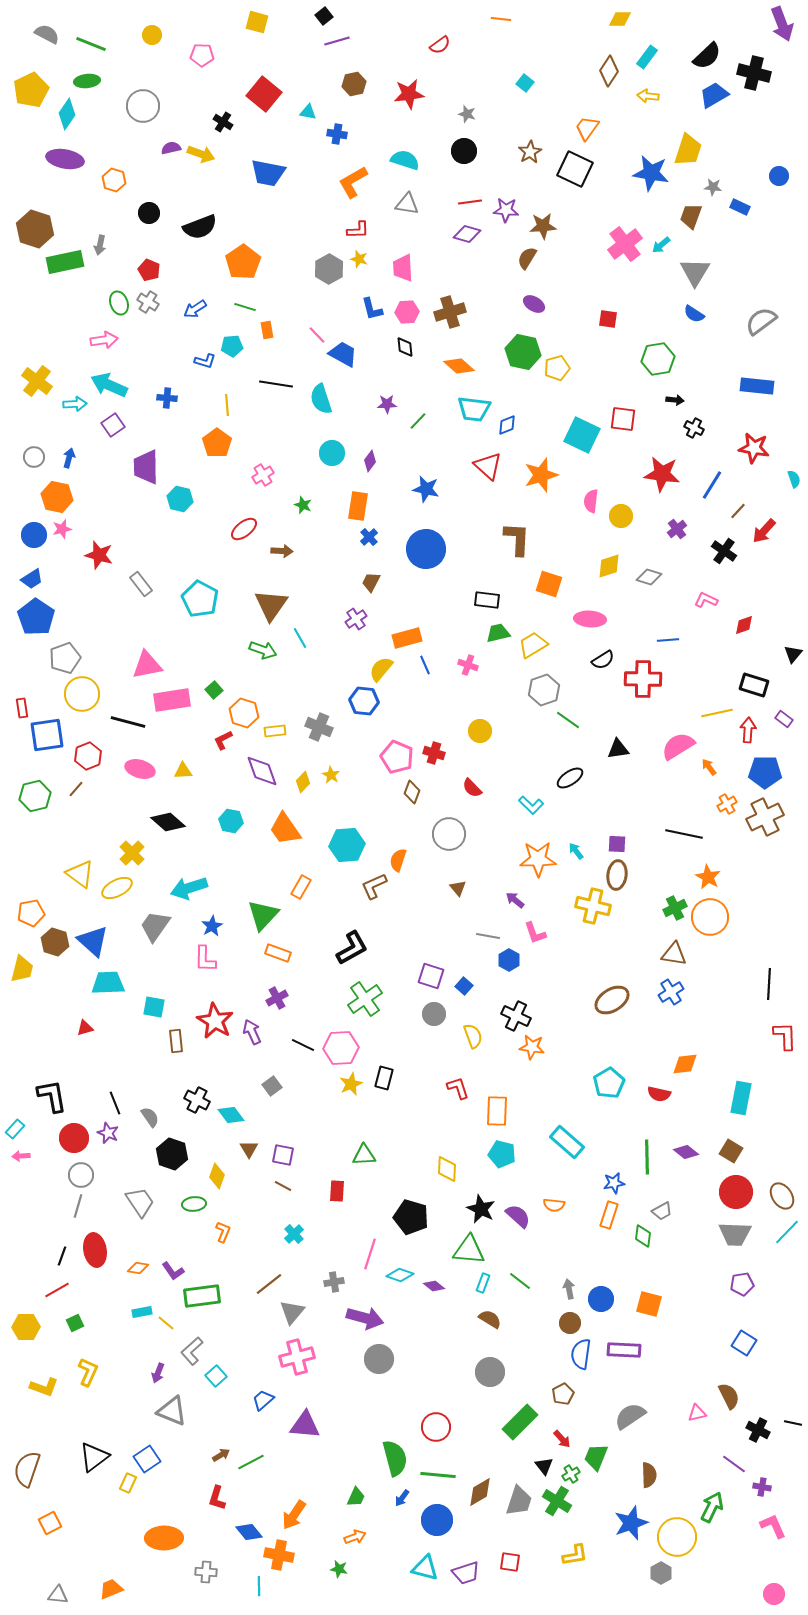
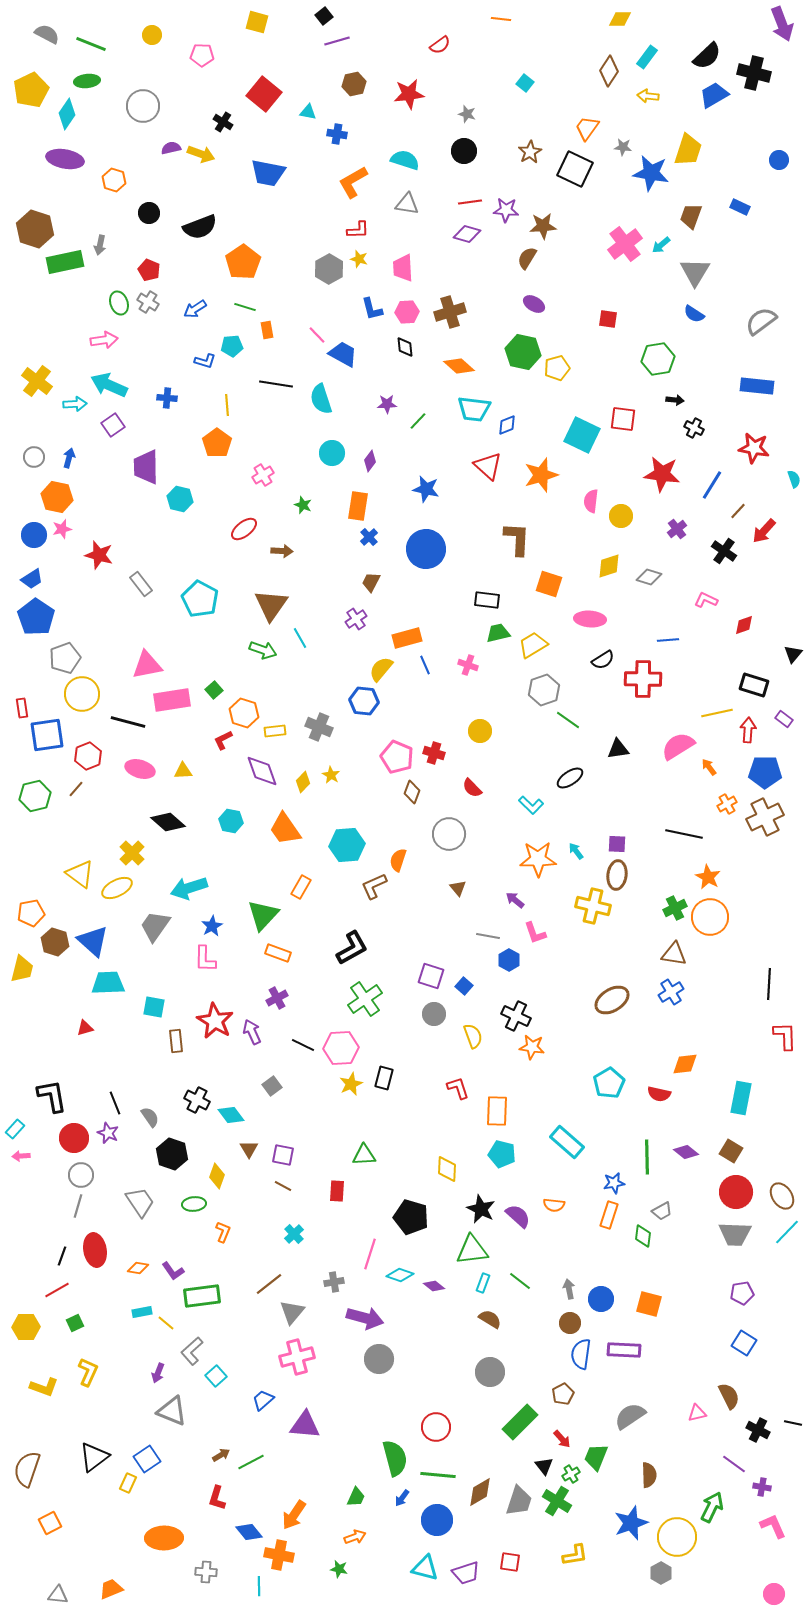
blue circle at (779, 176): moved 16 px up
gray star at (713, 187): moved 90 px left, 40 px up
green triangle at (469, 1250): moved 3 px right; rotated 12 degrees counterclockwise
purple pentagon at (742, 1284): moved 9 px down
